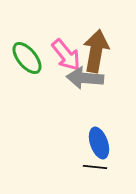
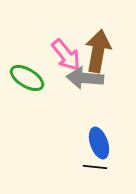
brown arrow: moved 2 px right
green ellipse: moved 20 px down; rotated 20 degrees counterclockwise
